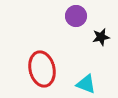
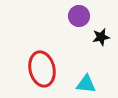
purple circle: moved 3 px right
cyan triangle: rotated 15 degrees counterclockwise
